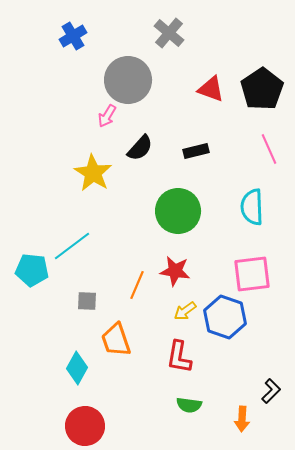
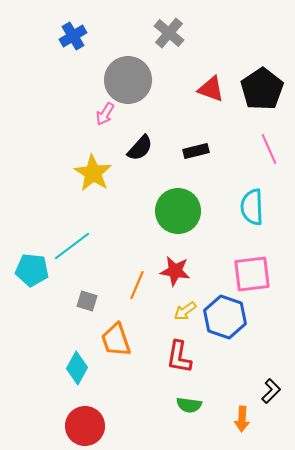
pink arrow: moved 2 px left, 2 px up
gray square: rotated 15 degrees clockwise
